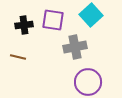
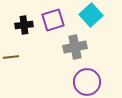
purple square: rotated 25 degrees counterclockwise
brown line: moved 7 px left; rotated 21 degrees counterclockwise
purple circle: moved 1 px left
